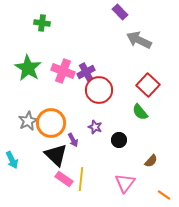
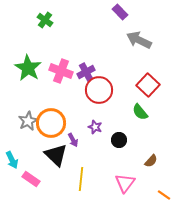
green cross: moved 3 px right, 3 px up; rotated 28 degrees clockwise
pink cross: moved 2 px left
pink rectangle: moved 33 px left
